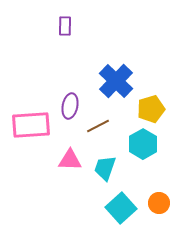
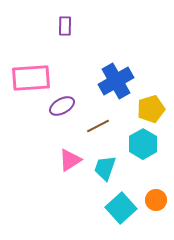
blue cross: rotated 16 degrees clockwise
purple ellipse: moved 8 px left; rotated 50 degrees clockwise
pink rectangle: moved 47 px up
pink triangle: rotated 35 degrees counterclockwise
orange circle: moved 3 px left, 3 px up
